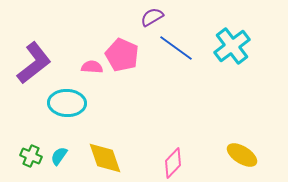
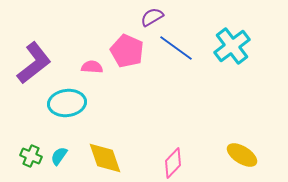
pink pentagon: moved 5 px right, 4 px up
cyan ellipse: rotated 9 degrees counterclockwise
